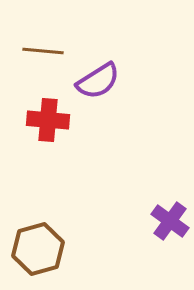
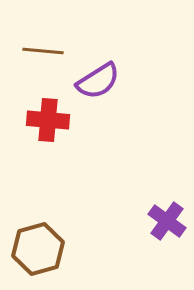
purple cross: moved 3 px left
